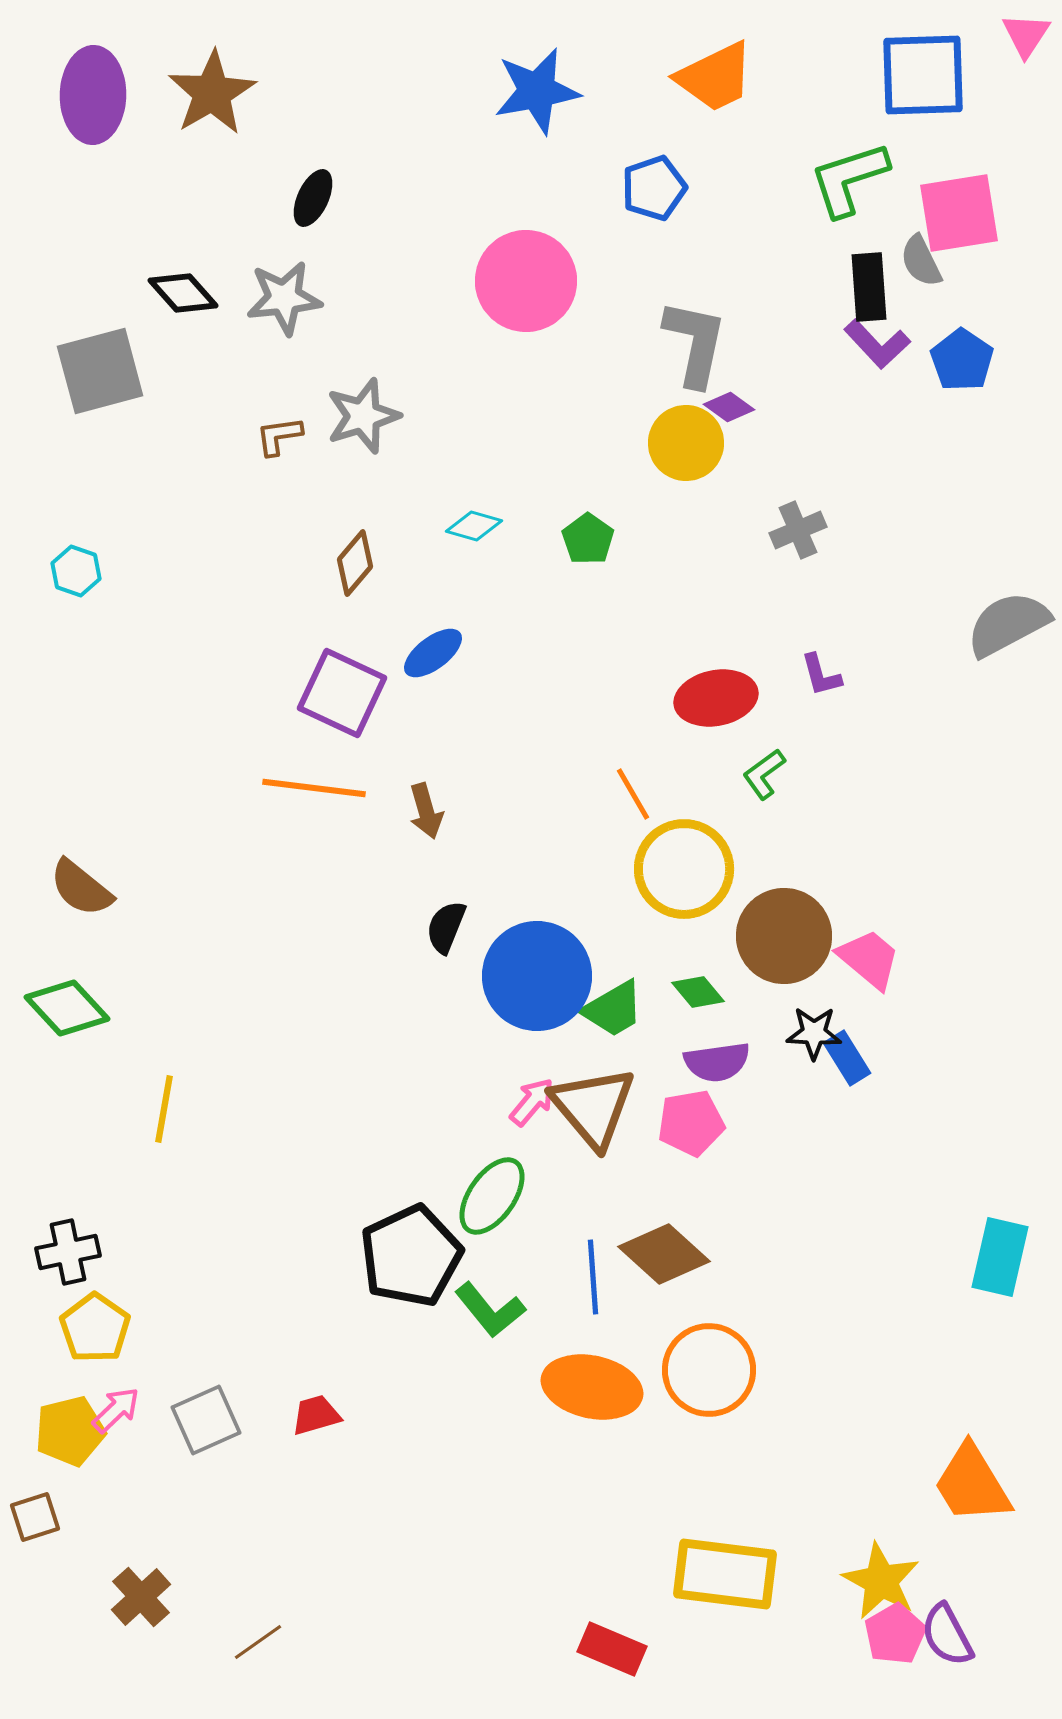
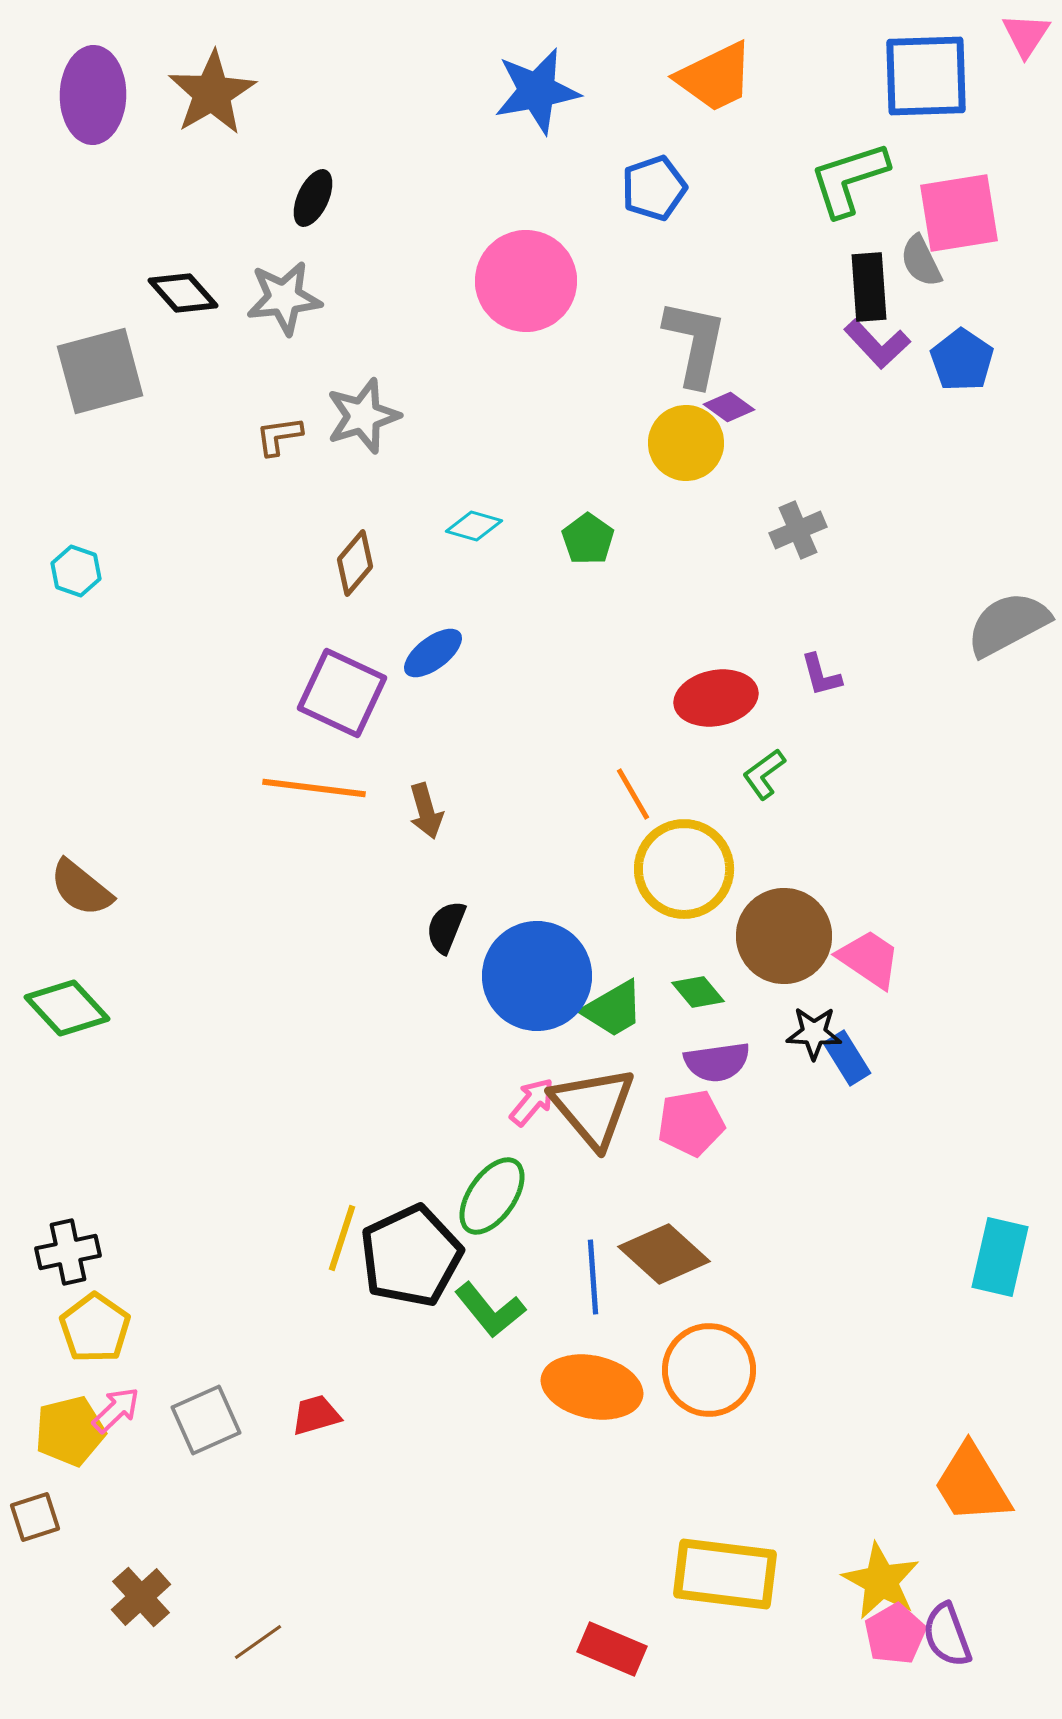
blue square at (923, 75): moved 3 px right, 1 px down
pink trapezoid at (869, 959): rotated 6 degrees counterclockwise
yellow line at (164, 1109): moved 178 px right, 129 px down; rotated 8 degrees clockwise
purple semicircle at (947, 1635): rotated 8 degrees clockwise
